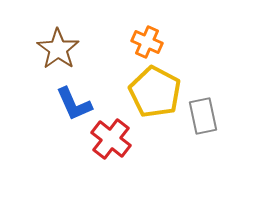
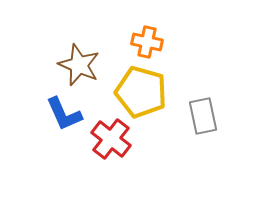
orange cross: rotated 12 degrees counterclockwise
brown star: moved 21 px right, 16 px down; rotated 12 degrees counterclockwise
yellow pentagon: moved 14 px left; rotated 12 degrees counterclockwise
blue L-shape: moved 10 px left, 10 px down
